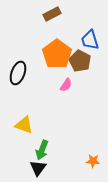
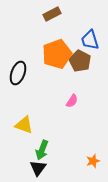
orange pentagon: rotated 16 degrees clockwise
pink semicircle: moved 6 px right, 16 px down
orange star: rotated 24 degrees counterclockwise
